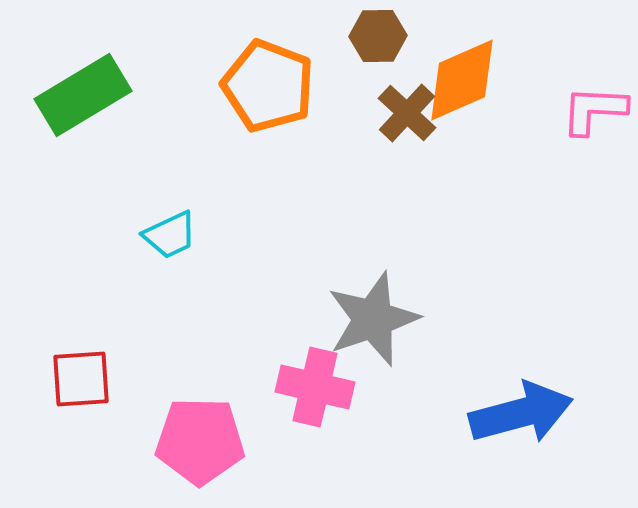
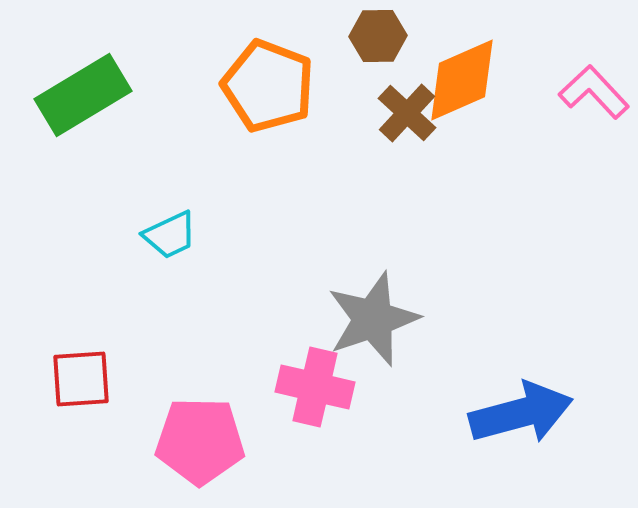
pink L-shape: moved 18 px up; rotated 44 degrees clockwise
